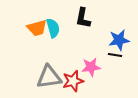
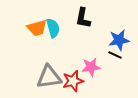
black line: rotated 16 degrees clockwise
